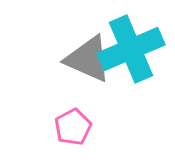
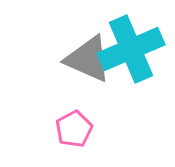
pink pentagon: moved 1 px right, 2 px down
